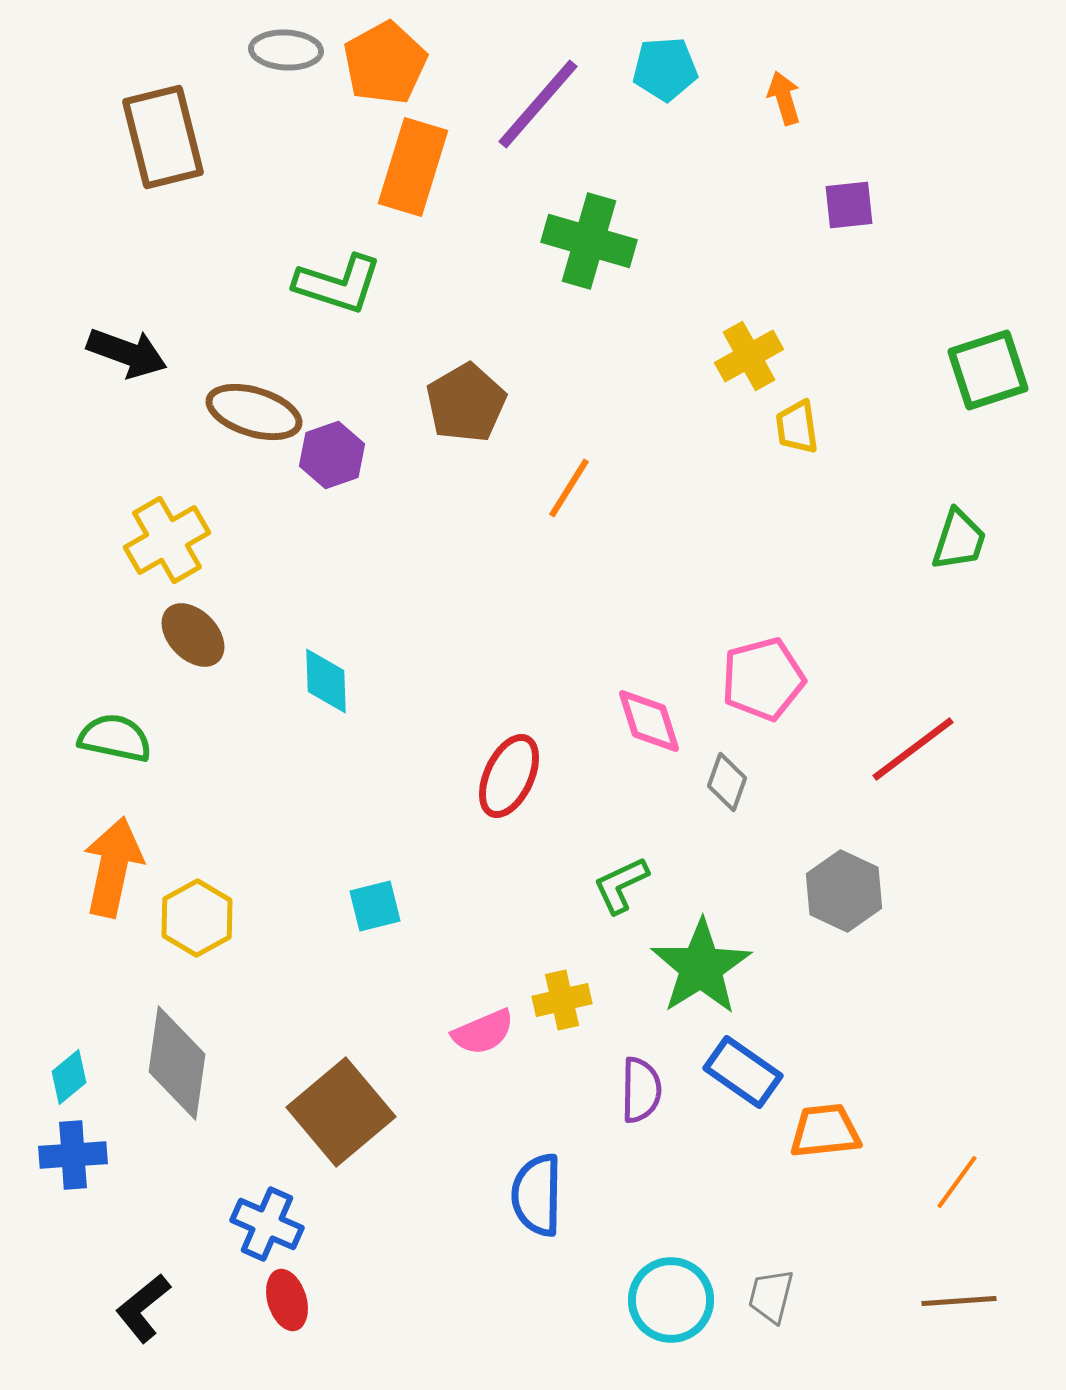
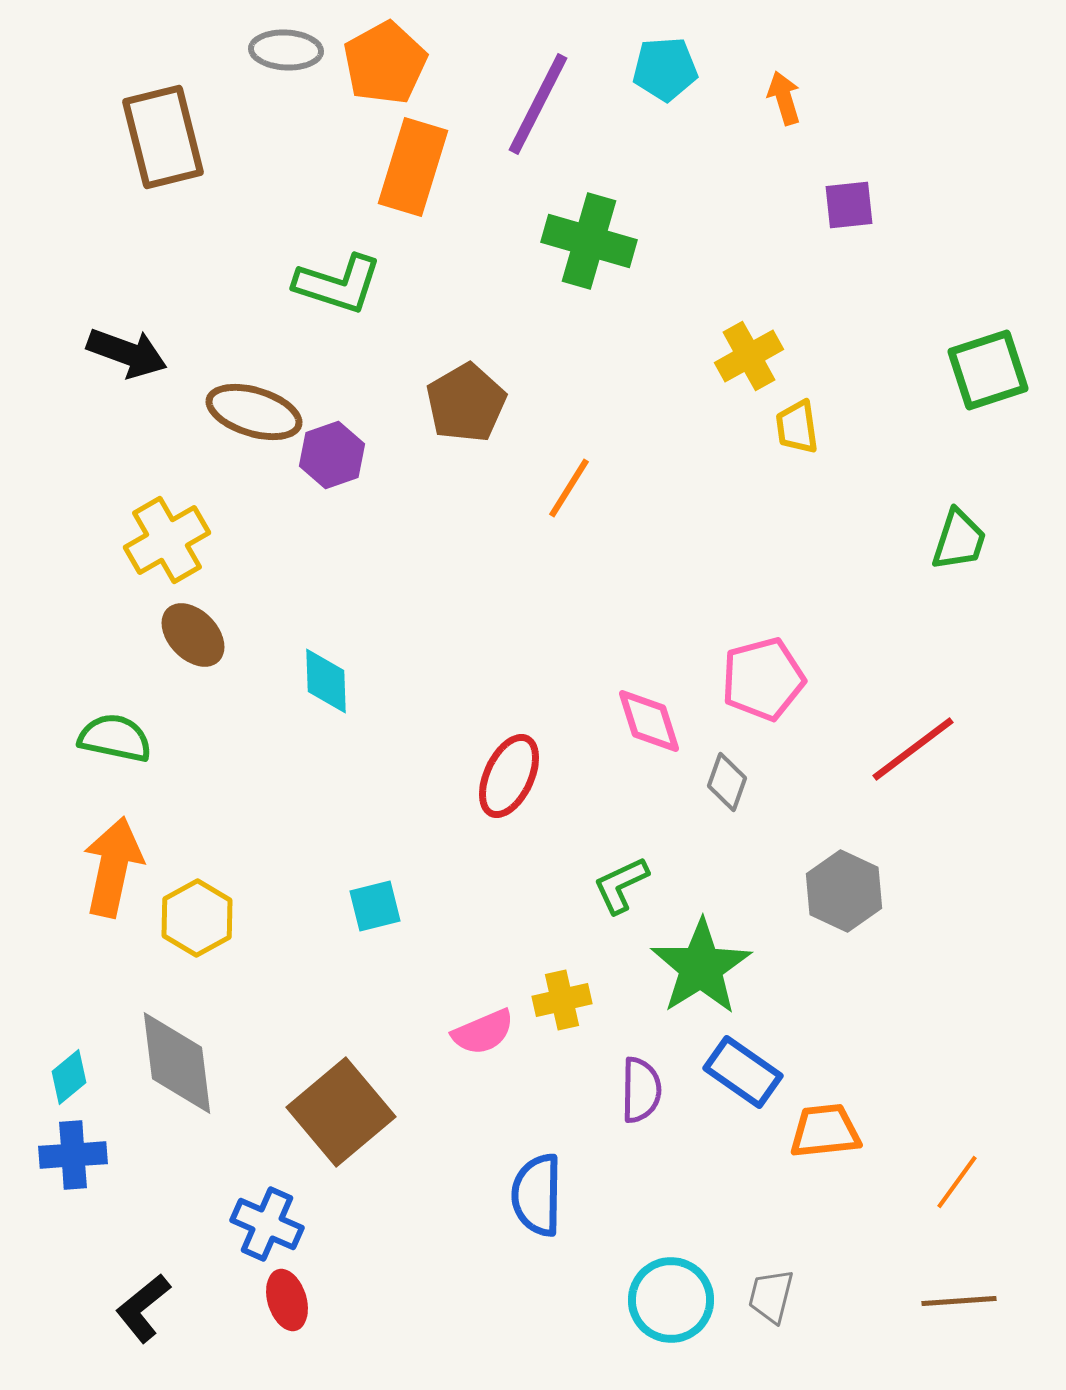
purple line at (538, 104): rotated 14 degrees counterclockwise
gray diamond at (177, 1063): rotated 15 degrees counterclockwise
